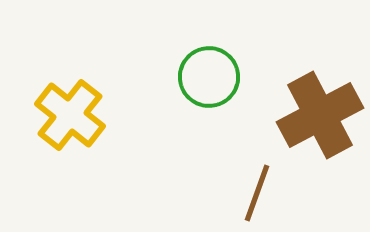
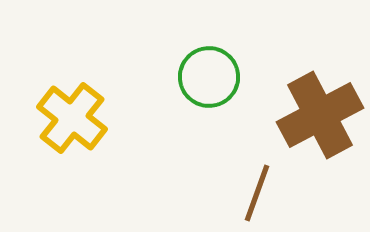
yellow cross: moved 2 px right, 3 px down
